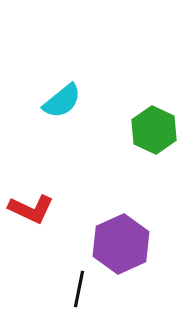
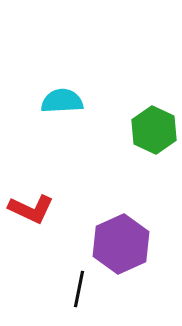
cyan semicircle: rotated 144 degrees counterclockwise
